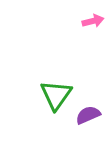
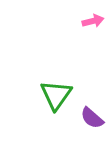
purple semicircle: moved 4 px right, 3 px down; rotated 115 degrees counterclockwise
